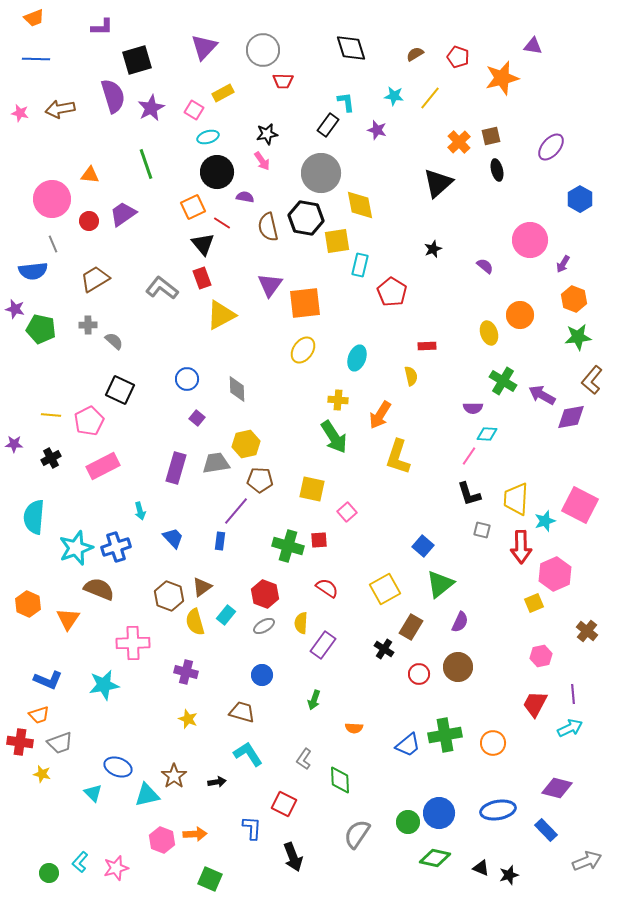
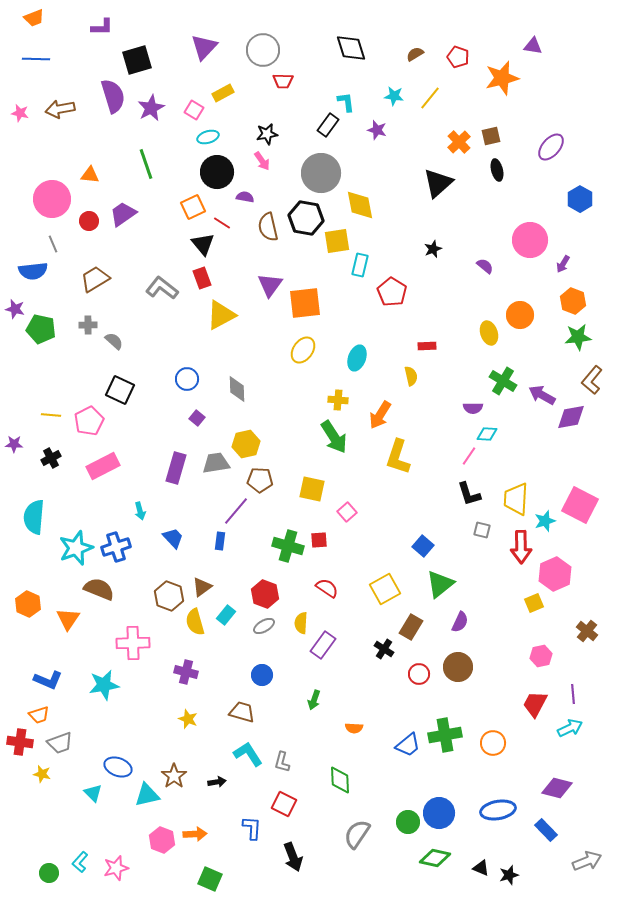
orange hexagon at (574, 299): moved 1 px left, 2 px down
gray L-shape at (304, 759): moved 22 px left, 3 px down; rotated 20 degrees counterclockwise
